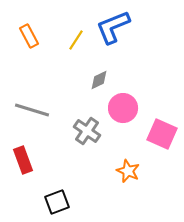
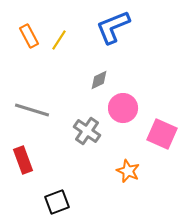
yellow line: moved 17 px left
